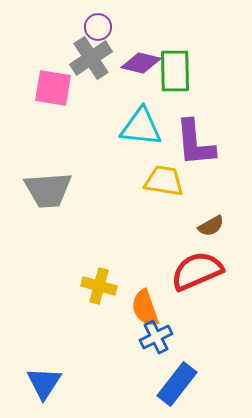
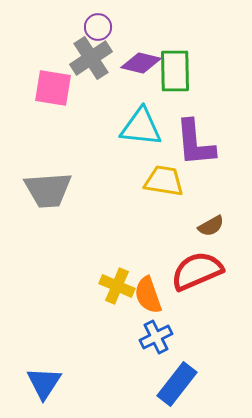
yellow cross: moved 18 px right; rotated 8 degrees clockwise
orange semicircle: moved 3 px right, 13 px up
